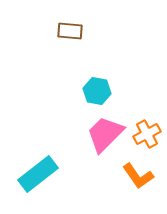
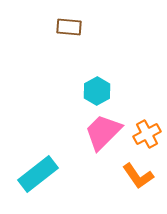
brown rectangle: moved 1 px left, 4 px up
cyan hexagon: rotated 20 degrees clockwise
pink trapezoid: moved 2 px left, 2 px up
